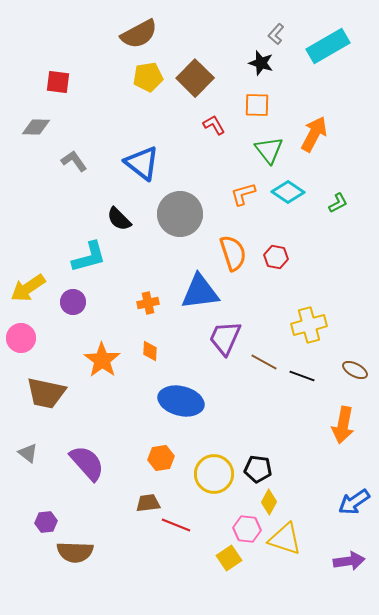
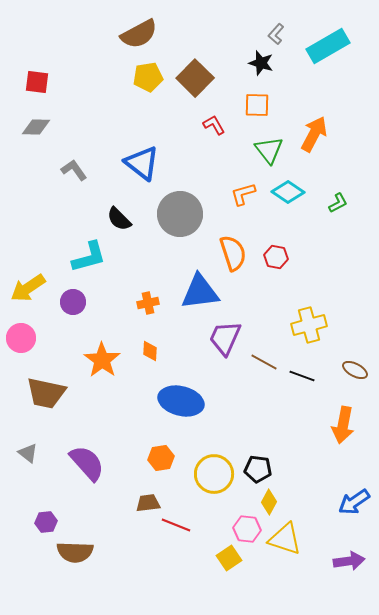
red square at (58, 82): moved 21 px left
gray L-shape at (74, 161): moved 9 px down
